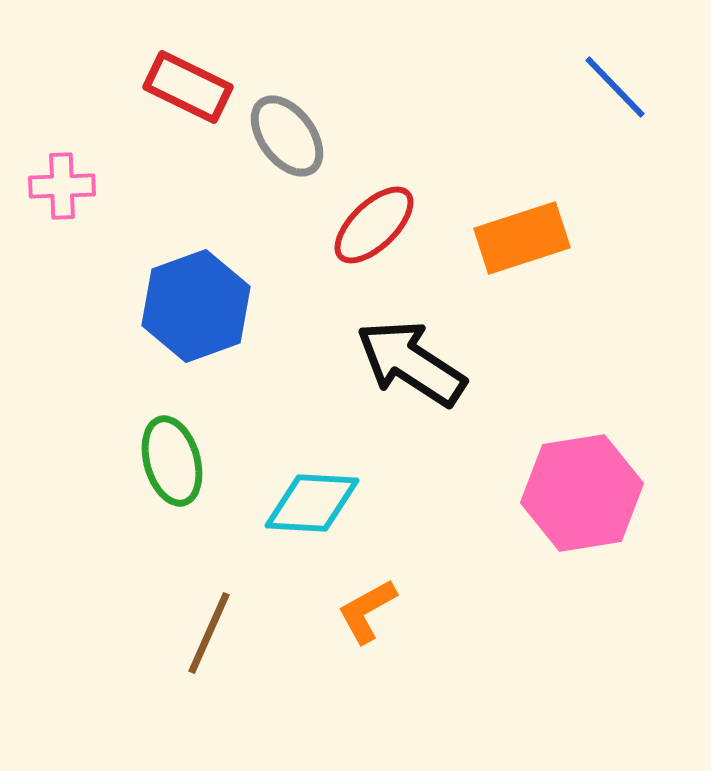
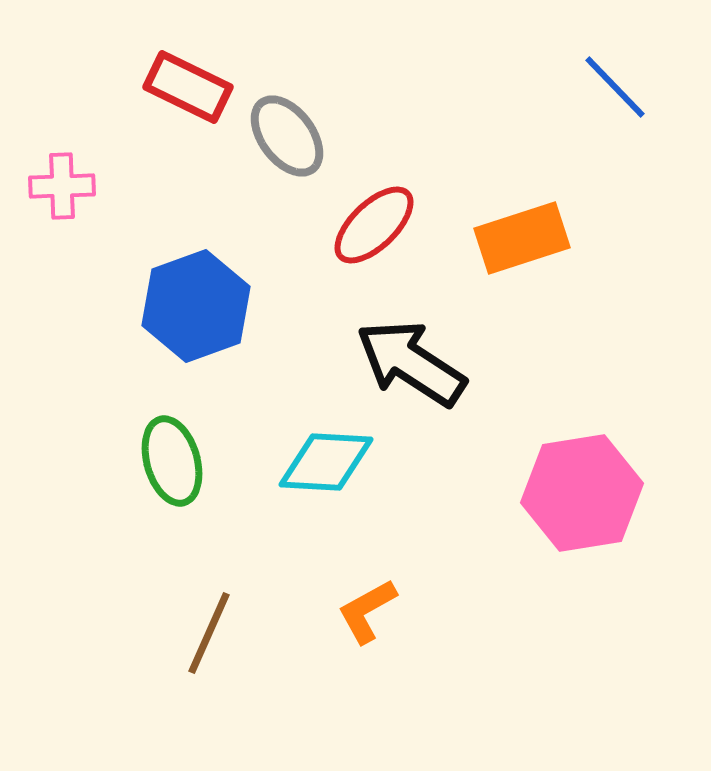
cyan diamond: moved 14 px right, 41 px up
